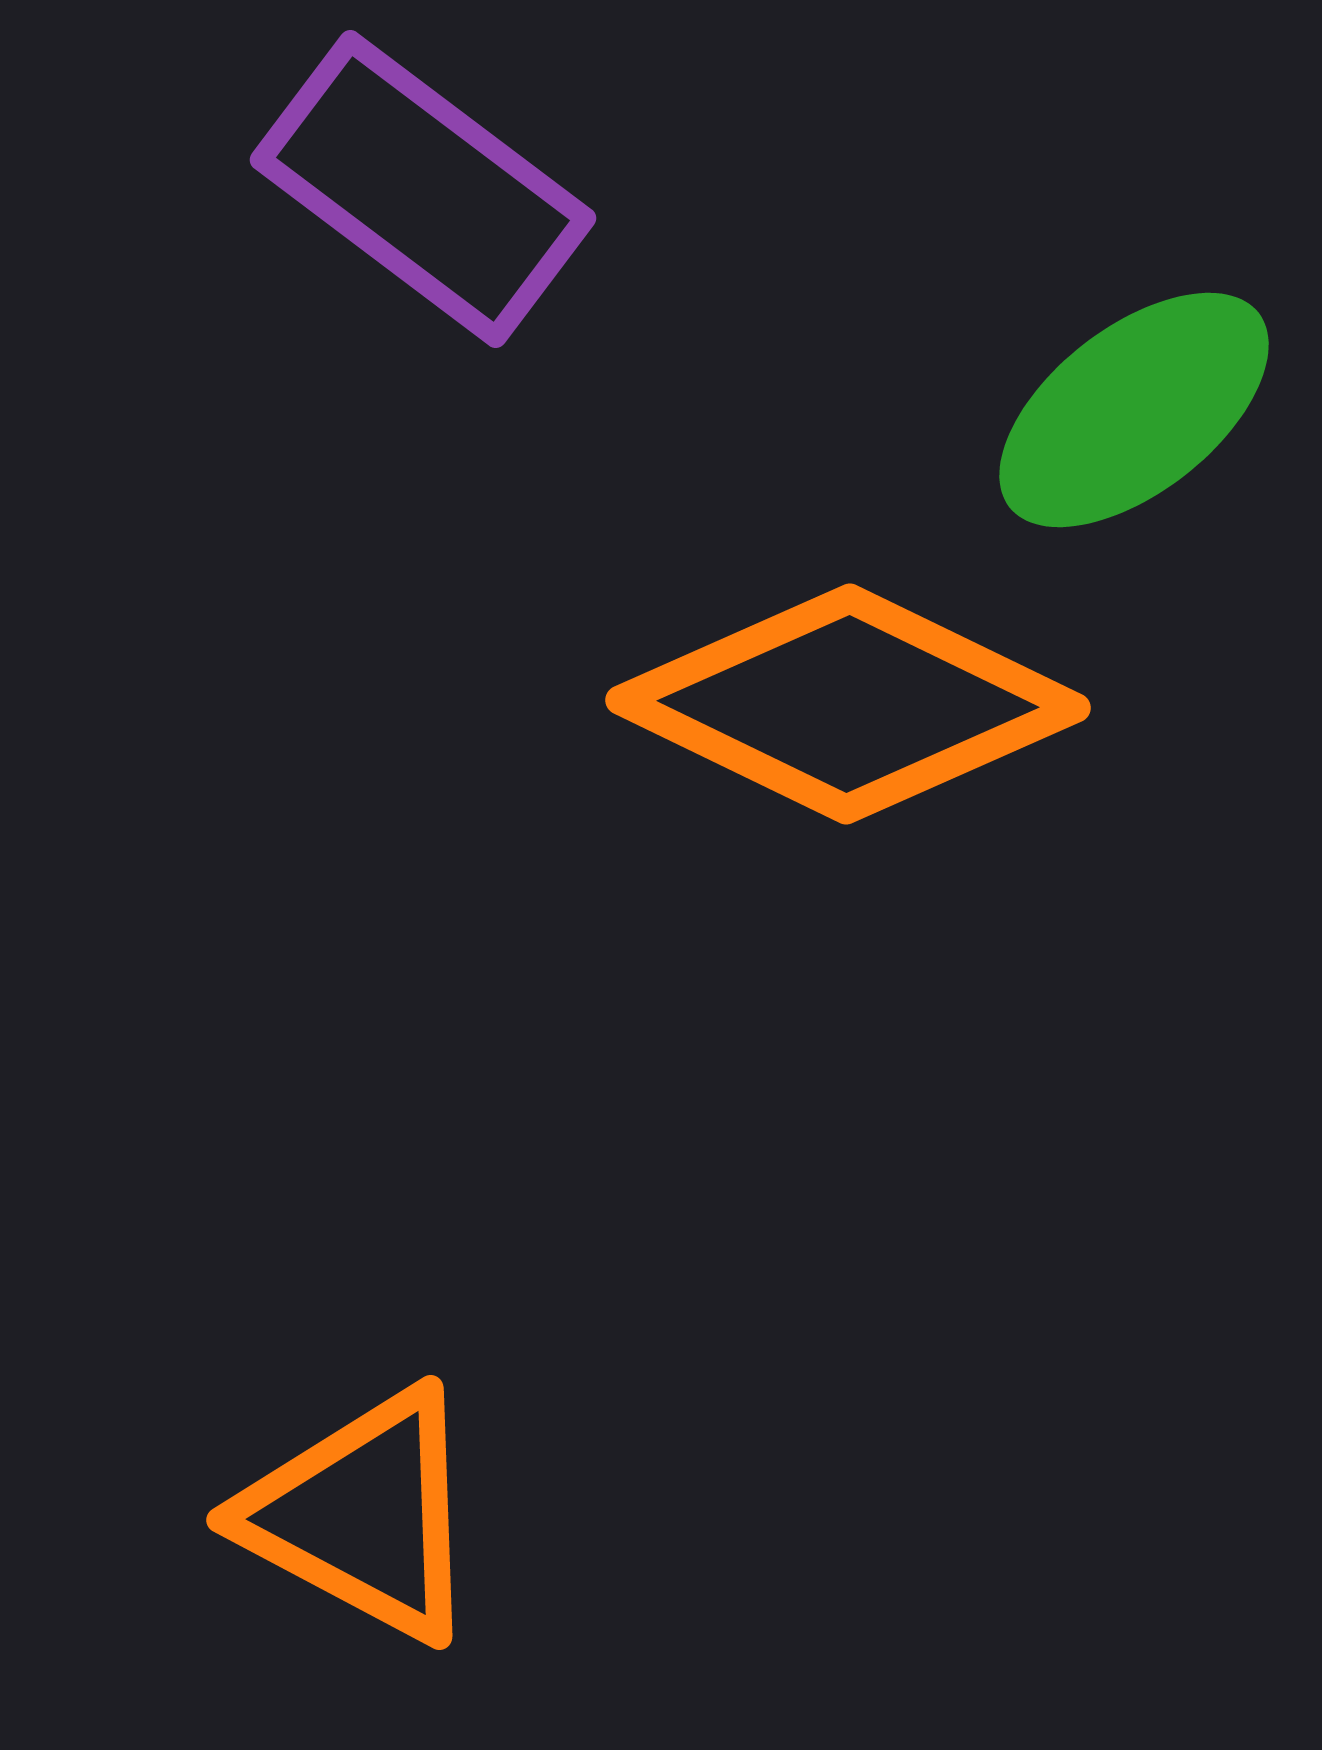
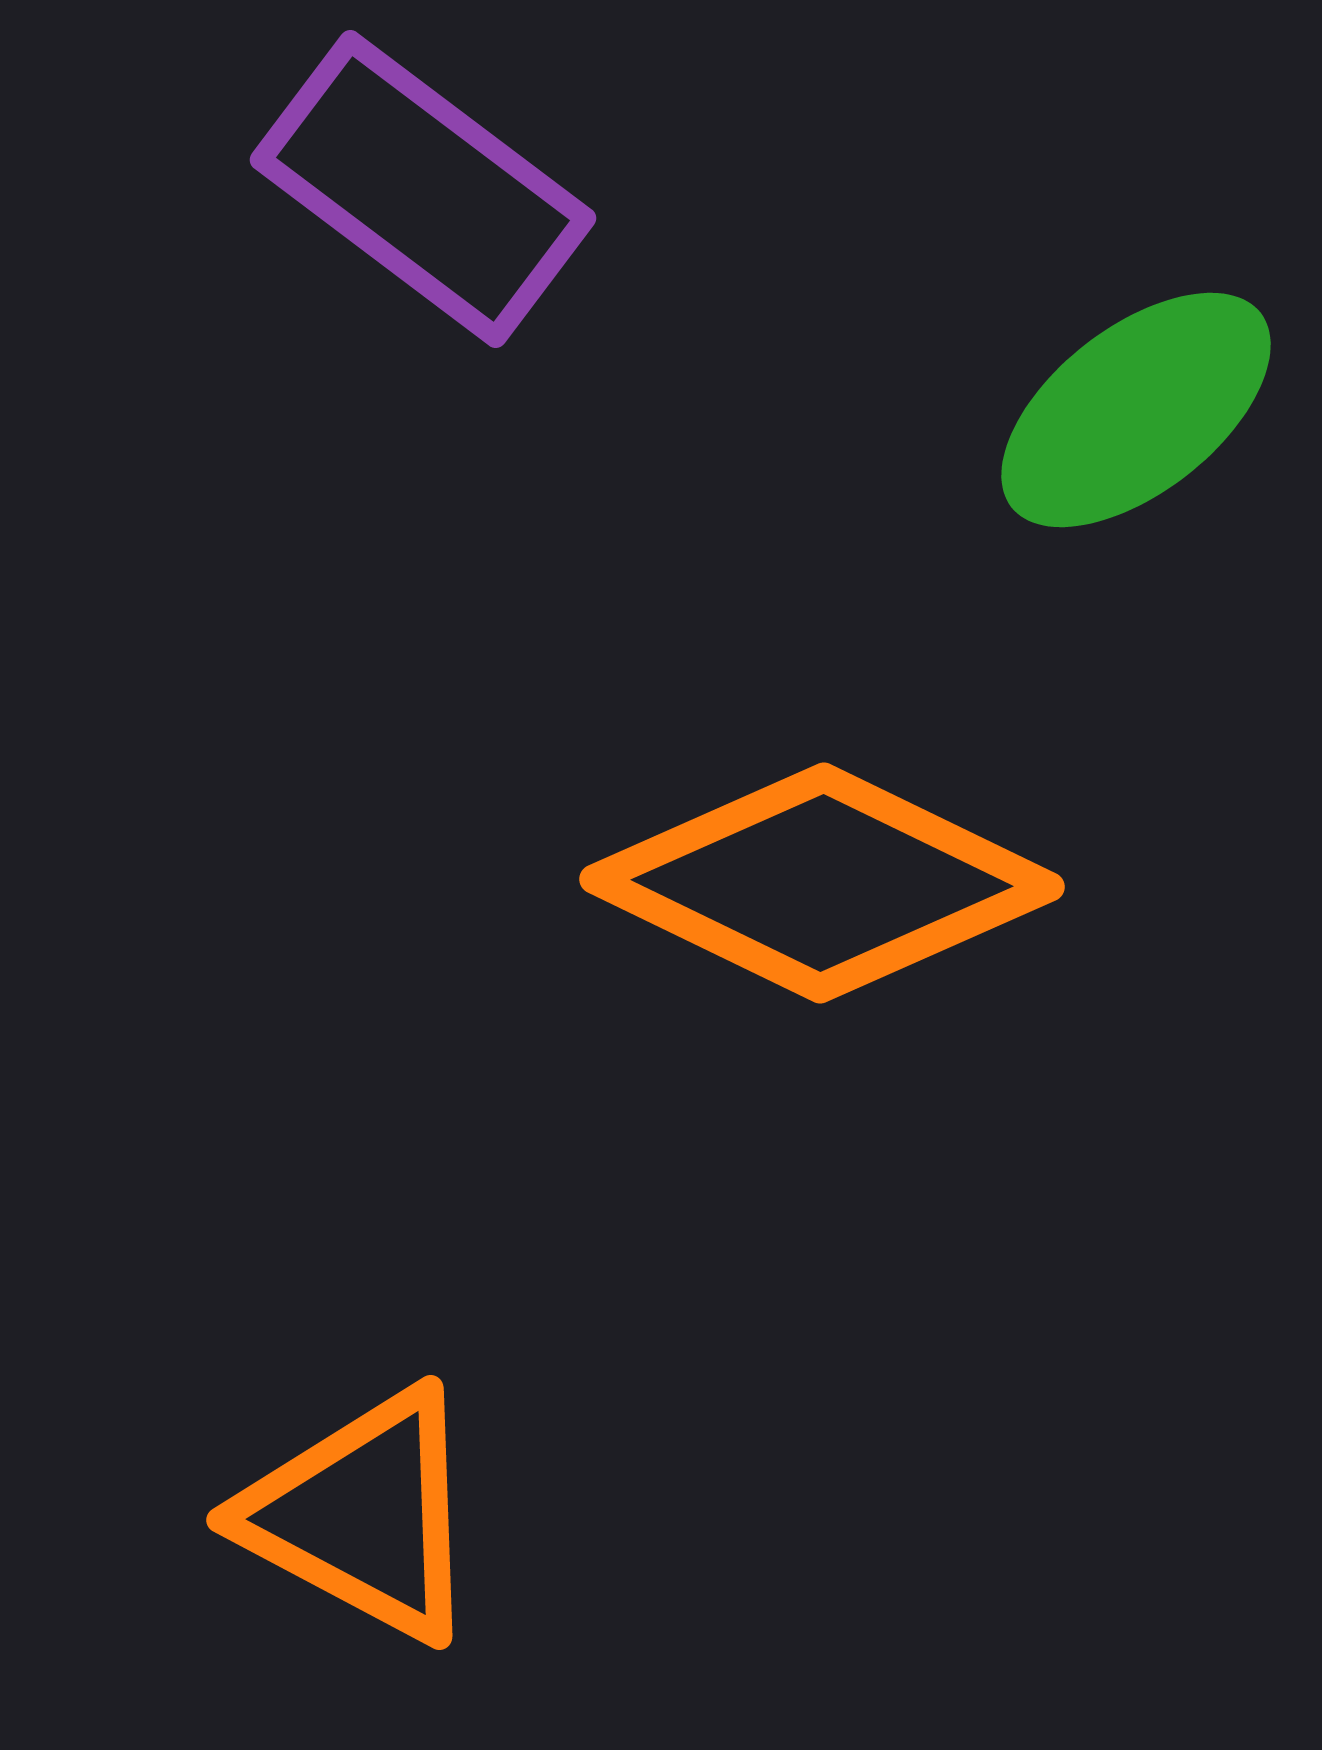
green ellipse: moved 2 px right
orange diamond: moved 26 px left, 179 px down
